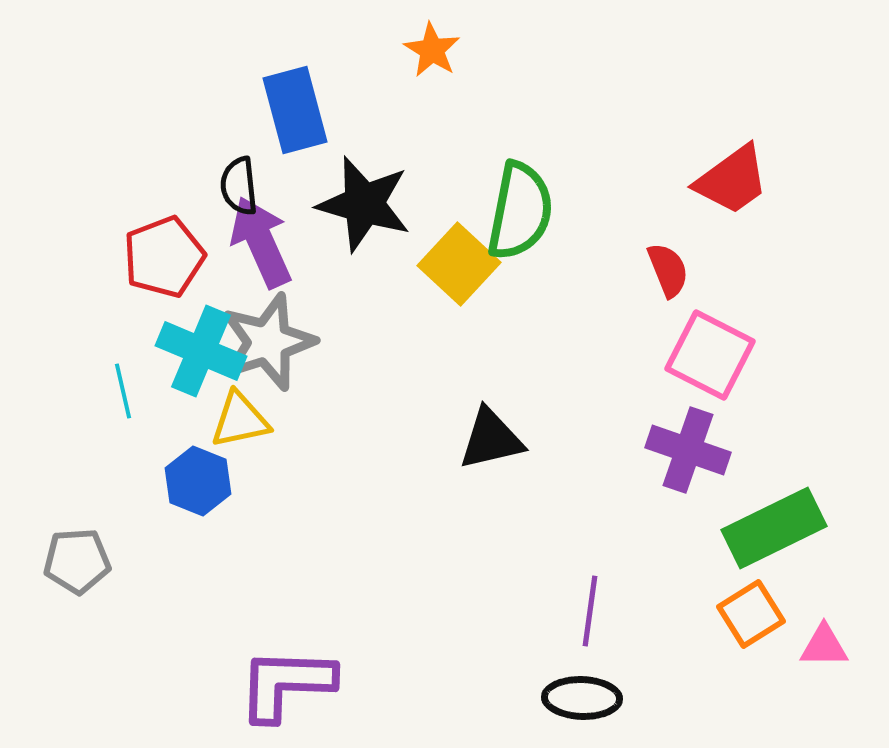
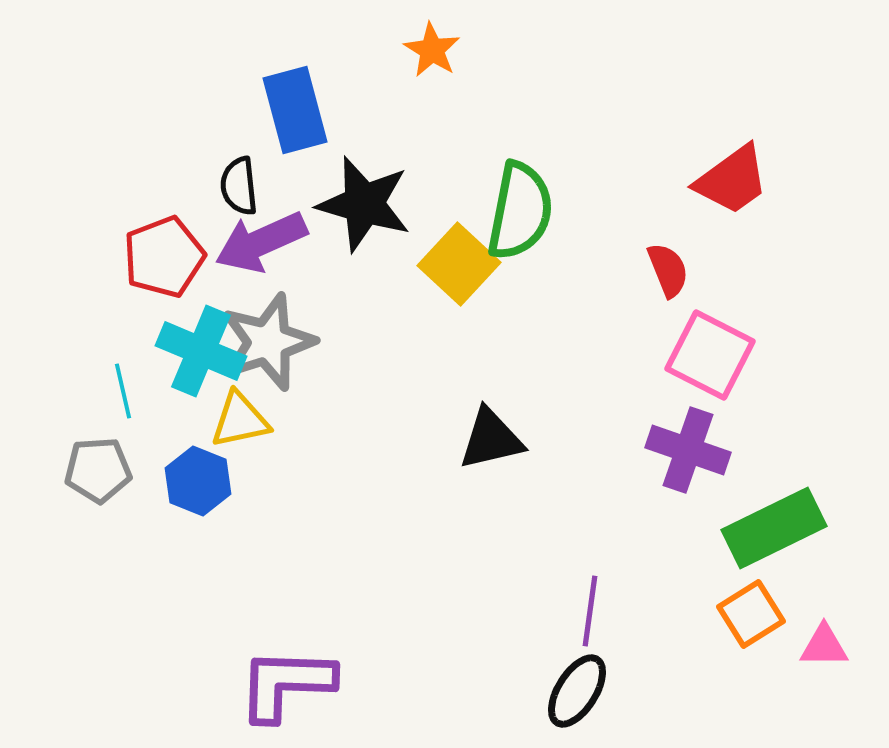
purple arrow: rotated 90 degrees counterclockwise
gray pentagon: moved 21 px right, 91 px up
black ellipse: moved 5 px left, 7 px up; rotated 60 degrees counterclockwise
